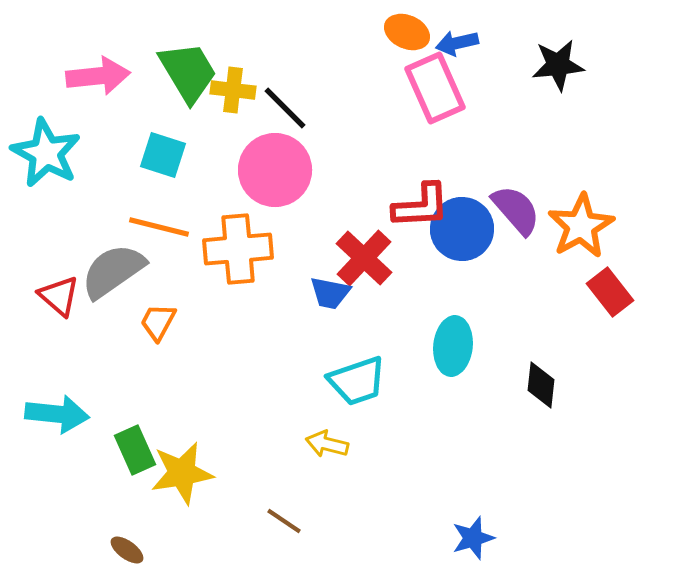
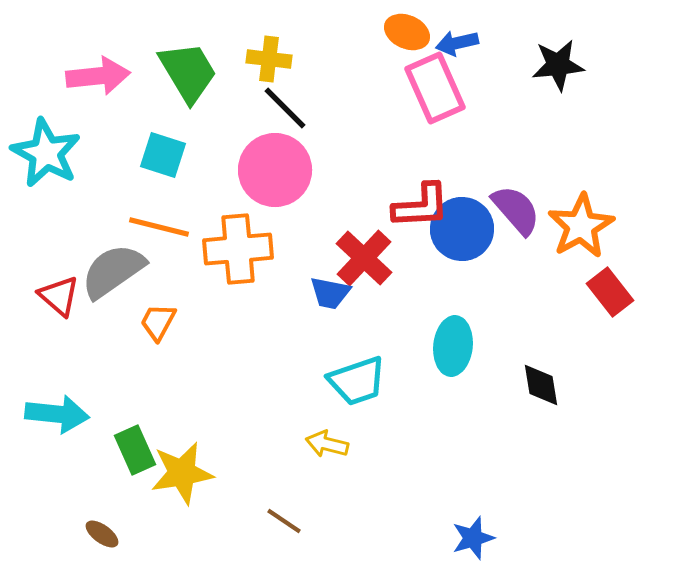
yellow cross: moved 36 px right, 31 px up
black diamond: rotated 15 degrees counterclockwise
brown ellipse: moved 25 px left, 16 px up
